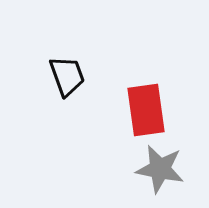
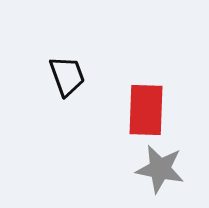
red rectangle: rotated 10 degrees clockwise
